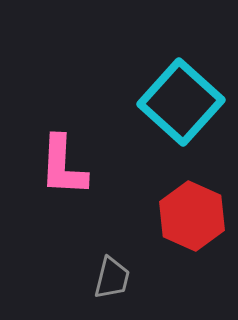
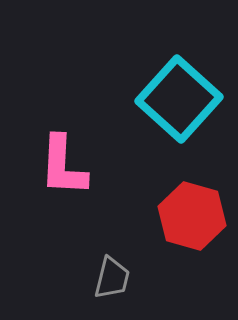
cyan square: moved 2 px left, 3 px up
red hexagon: rotated 8 degrees counterclockwise
